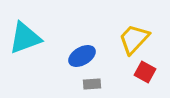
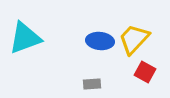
blue ellipse: moved 18 px right, 15 px up; rotated 36 degrees clockwise
